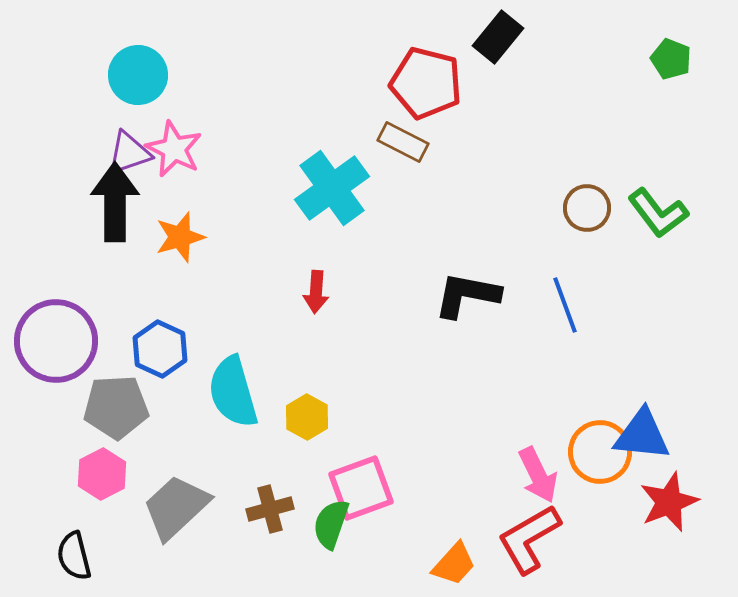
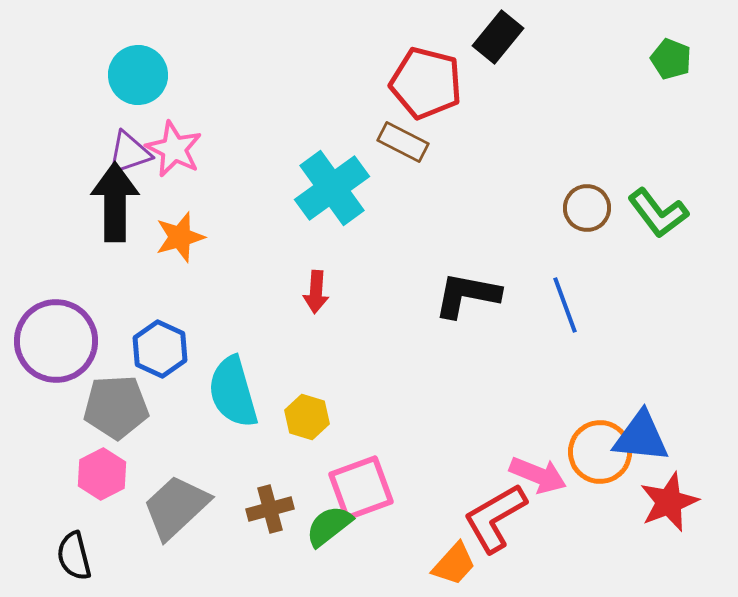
yellow hexagon: rotated 12 degrees counterclockwise
blue triangle: moved 1 px left, 2 px down
pink arrow: rotated 42 degrees counterclockwise
green semicircle: moved 2 px left, 2 px down; rotated 33 degrees clockwise
red L-shape: moved 34 px left, 21 px up
